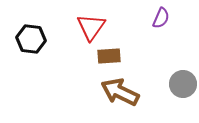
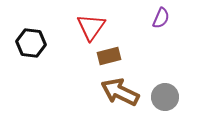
black hexagon: moved 4 px down
brown rectangle: rotated 10 degrees counterclockwise
gray circle: moved 18 px left, 13 px down
